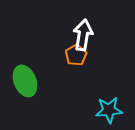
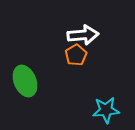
white arrow: rotated 76 degrees clockwise
cyan star: moved 3 px left
